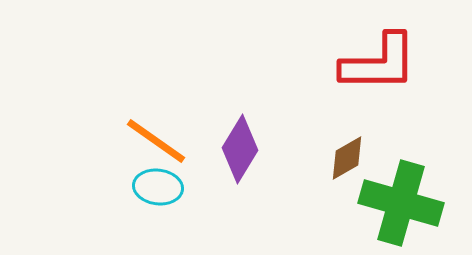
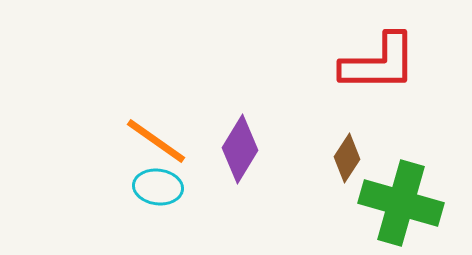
brown diamond: rotated 27 degrees counterclockwise
